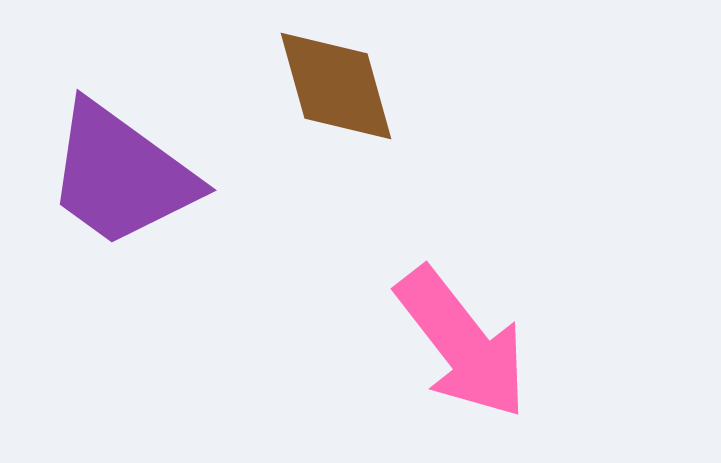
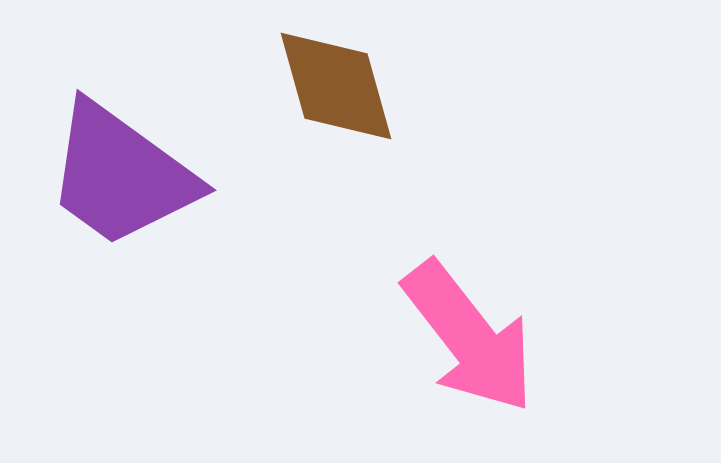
pink arrow: moved 7 px right, 6 px up
